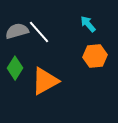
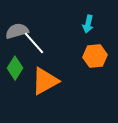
cyan arrow: rotated 126 degrees counterclockwise
white line: moved 5 px left, 11 px down
